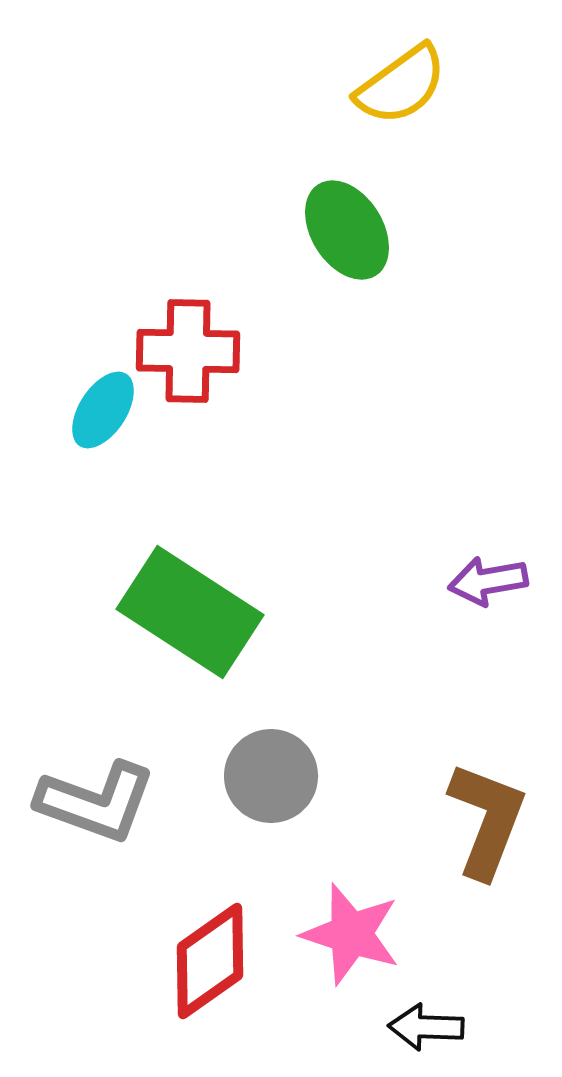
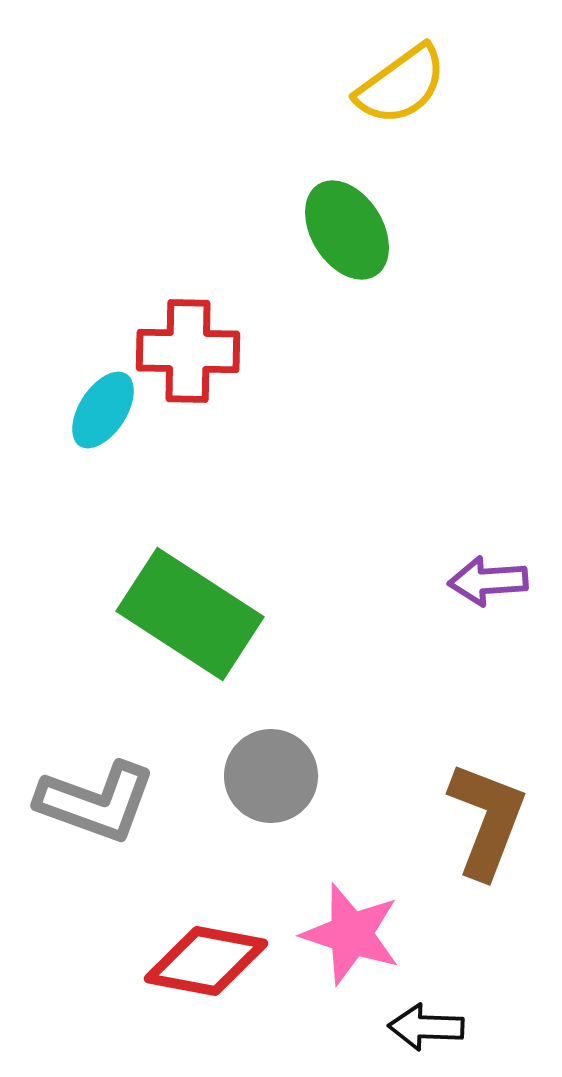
purple arrow: rotated 6 degrees clockwise
green rectangle: moved 2 px down
red diamond: moved 4 px left; rotated 46 degrees clockwise
